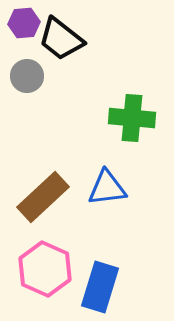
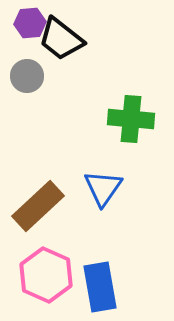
purple hexagon: moved 6 px right
green cross: moved 1 px left, 1 px down
blue triangle: moved 4 px left; rotated 48 degrees counterclockwise
brown rectangle: moved 5 px left, 9 px down
pink hexagon: moved 1 px right, 6 px down
blue rectangle: rotated 27 degrees counterclockwise
